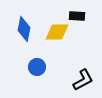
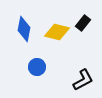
black rectangle: moved 6 px right, 7 px down; rotated 56 degrees counterclockwise
yellow diamond: rotated 15 degrees clockwise
